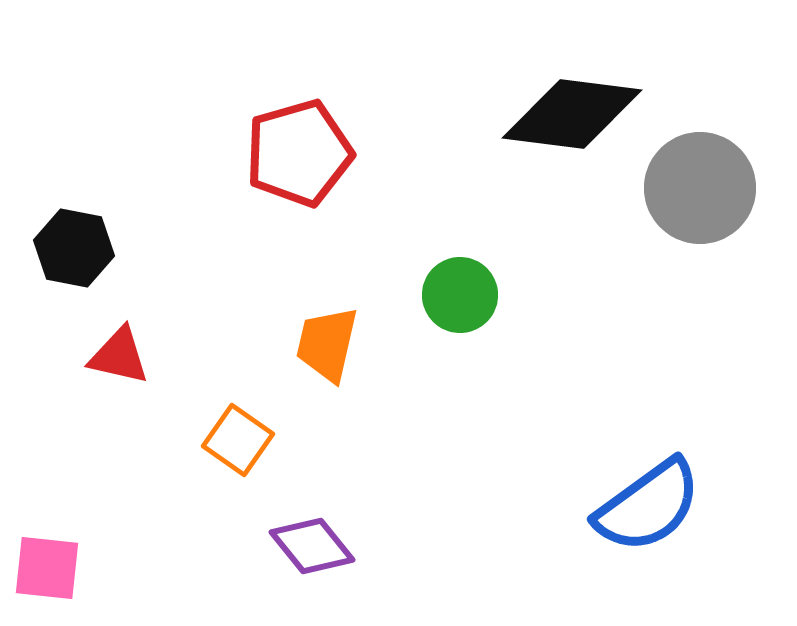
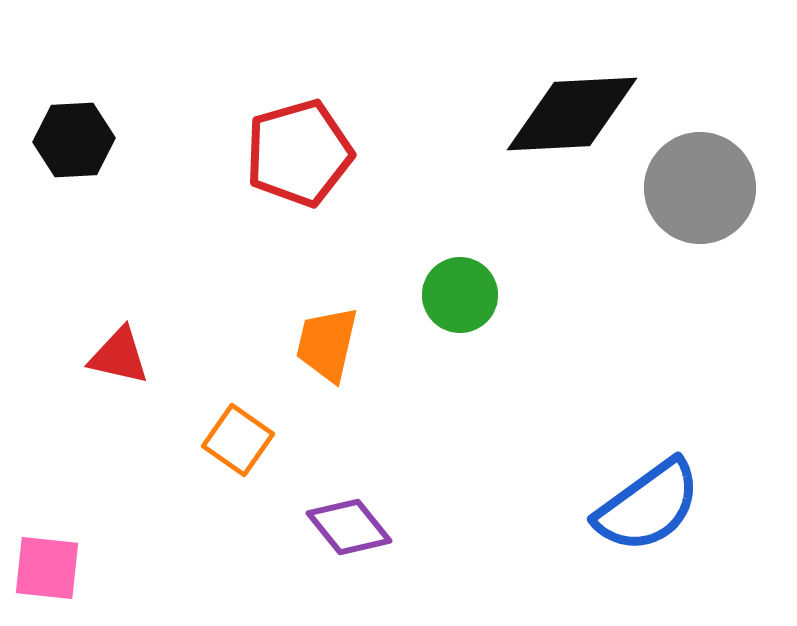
black diamond: rotated 10 degrees counterclockwise
black hexagon: moved 108 px up; rotated 14 degrees counterclockwise
purple diamond: moved 37 px right, 19 px up
